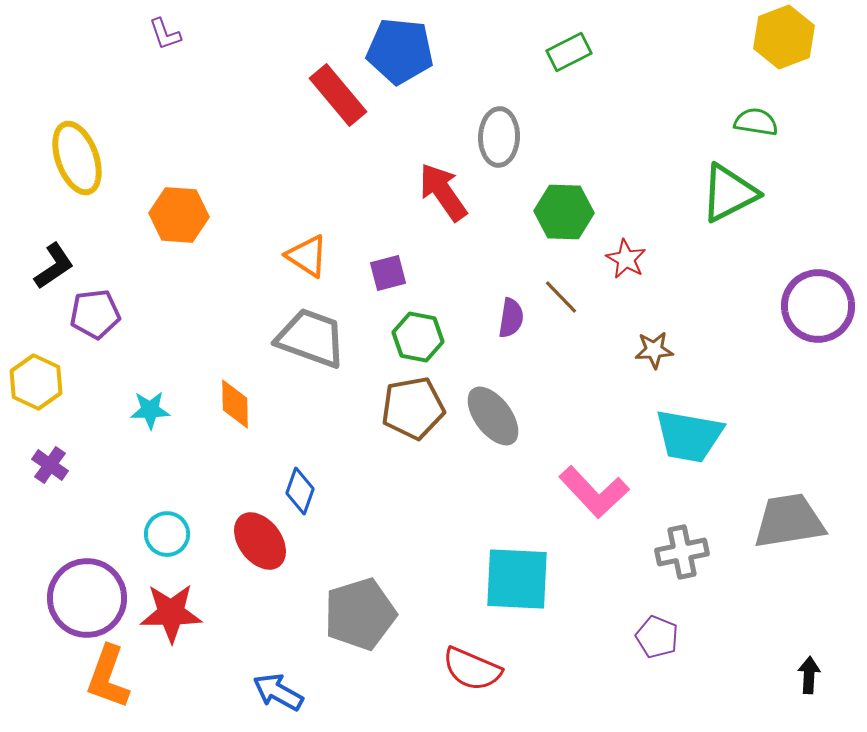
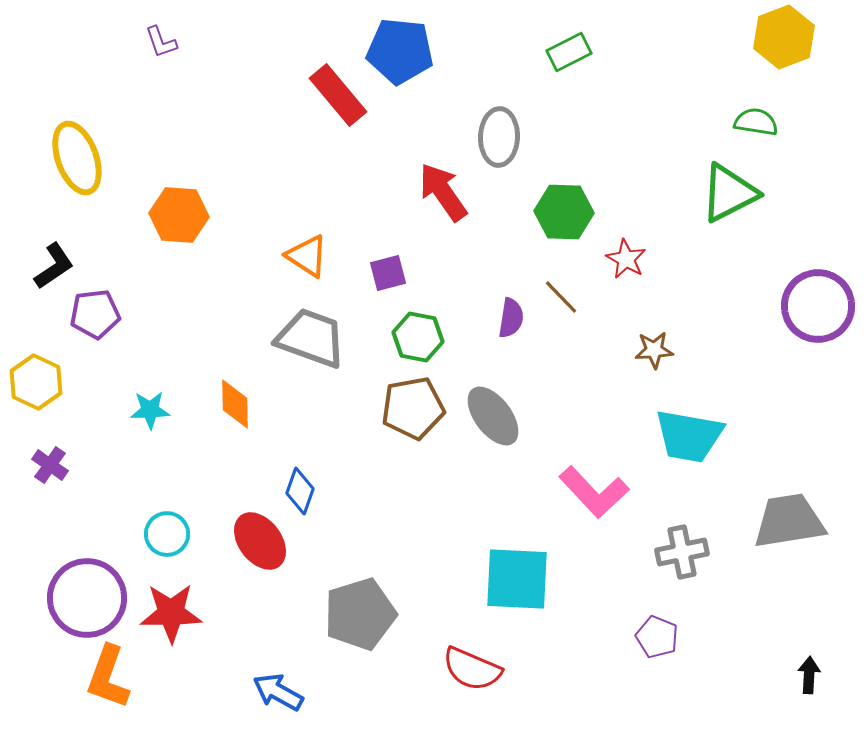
purple L-shape at (165, 34): moved 4 px left, 8 px down
